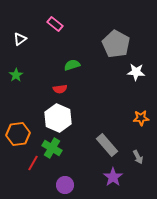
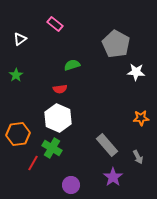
purple circle: moved 6 px right
